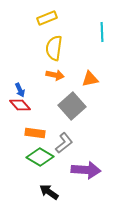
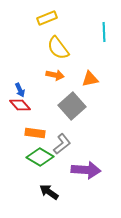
cyan line: moved 2 px right
yellow semicircle: moved 4 px right; rotated 45 degrees counterclockwise
gray L-shape: moved 2 px left, 1 px down
